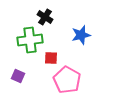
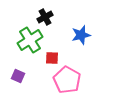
black cross: rotated 28 degrees clockwise
green cross: rotated 25 degrees counterclockwise
red square: moved 1 px right
